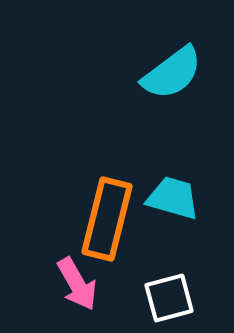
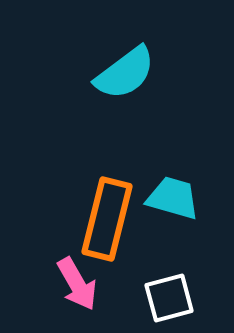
cyan semicircle: moved 47 px left
